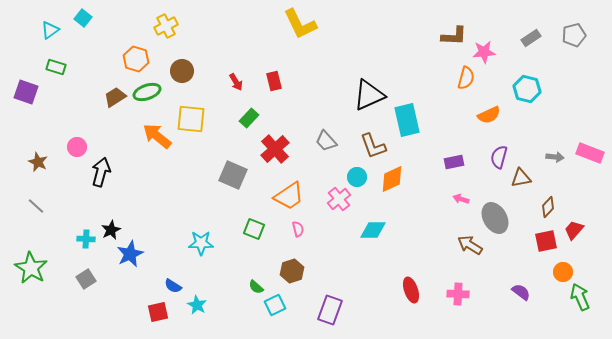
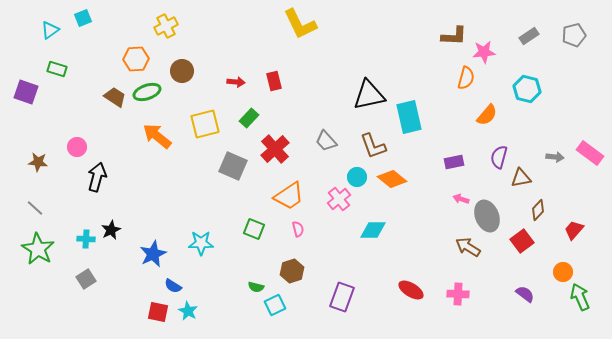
cyan square at (83, 18): rotated 30 degrees clockwise
gray rectangle at (531, 38): moved 2 px left, 2 px up
orange hexagon at (136, 59): rotated 20 degrees counterclockwise
green rectangle at (56, 67): moved 1 px right, 2 px down
red arrow at (236, 82): rotated 54 degrees counterclockwise
black triangle at (369, 95): rotated 12 degrees clockwise
brown trapezoid at (115, 97): rotated 65 degrees clockwise
orange semicircle at (489, 115): moved 2 px left; rotated 25 degrees counterclockwise
yellow square at (191, 119): moved 14 px right, 5 px down; rotated 20 degrees counterclockwise
cyan rectangle at (407, 120): moved 2 px right, 3 px up
pink rectangle at (590, 153): rotated 16 degrees clockwise
brown star at (38, 162): rotated 18 degrees counterclockwise
black arrow at (101, 172): moved 4 px left, 5 px down
gray square at (233, 175): moved 9 px up
orange diamond at (392, 179): rotated 64 degrees clockwise
gray line at (36, 206): moved 1 px left, 2 px down
brown diamond at (548, 207): moved 10 px left, 3 px down
gray ellipse at (495, 218): moved 8 px left, 2 px up; rotated 8 degrees clockwise
red square at (546, 241): moved 24 px left; rotated 25 degrees counterclockwise
brown arrow at (470, 245): moved 2 px left, 2 px down
blue star at (130, 254): moved 23 px right
green star at (31, 268): moved 7 px right, 19 px up
green semicircle at (256, 287): rotated 28 degrees counterclockwise
red ellipse at (411, 290): rotated 40 degrees counterclockwise
purple semicircle at (521, 292): moved 4 px right, 2 px down
cyan star at (197, 305): moved 9 px left, 6 px down
purple rectangle at (330, 310): moved 12 px right, 13 px up
red square at (158, 312): rotated 25 degrees clockwise
